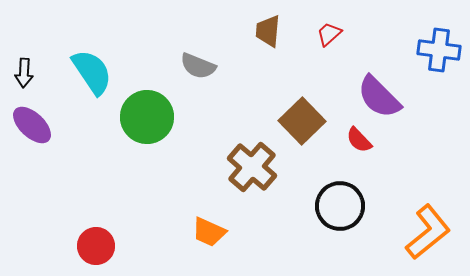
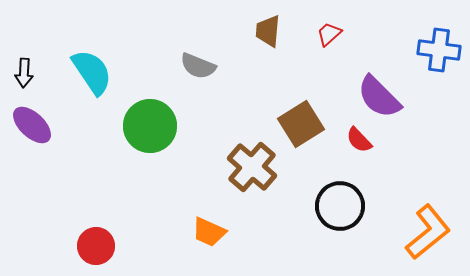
green circle: moved 3 px right, 9 px down
brown square: moved 1 px left, 3 px down; rotated 12 degrees clockwise
